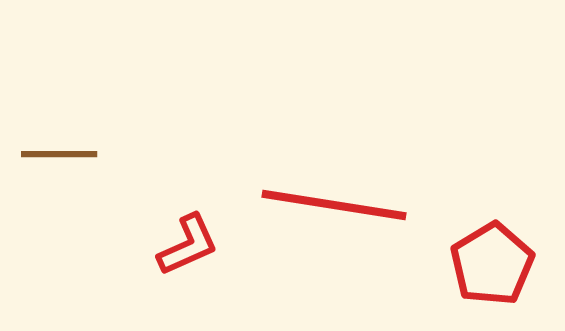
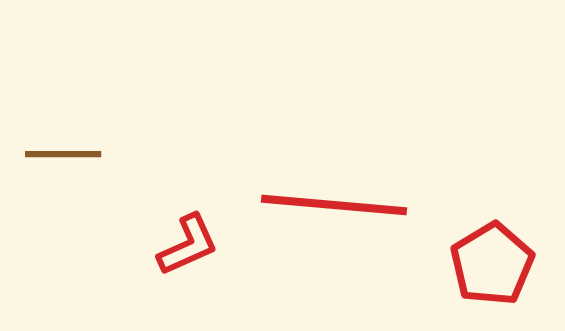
brown line: moved 4 px right
red line: rotated 4 degrees counterclockwise
